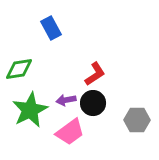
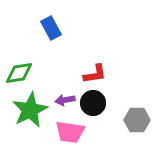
green diamond: moved 4 px down
red L-shape: rotated 25 degrees clockwise
purple arrow: moved 1 px left
pink trapezoid: rotated 44 degrees clockwise
